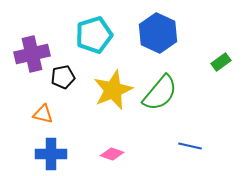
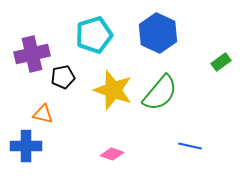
yellow star: rotated 30 degrees counterclockwise
blue cross: moved 25 px left, 8 px up
